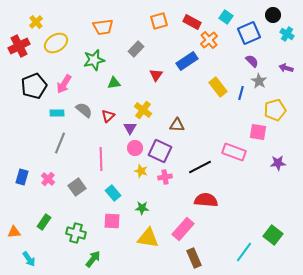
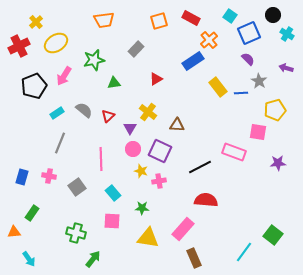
cyan square at (226, 17): moved 4 px right, 1 px up
red rectangle at (192, 22): moved 1 px left, 4 px up
orange trapezoid at (103, 27): moved 1 px right, 7 px up
blue rectangle at (187, 61): moved 6 px right
purple semicircle at (252, 61): moved 4 px left, 2 px up
red triangle at (156, 75): moved 4 px down; rotated 24 degrees clockwise
pink arrow at (64, 84): moved 8 px up
blue line at (241, 93): rotated 72 degrees clockwise
yellow cross at (143, 110): moved 5 px right, 2 px down
cyan rectangle at (57, 113): rotated 32 degrees counterclockwise
pink circle at (135, 148): moved 2 px left, 1 px down
pink cross at (165, 177): moved 6 px left, 4 px down
pink cross at (48, 179): moved 1 px right, 3 px up; rotated 32 degrees counterclockwise
green rectangle at (44, 222): moved 12 px left, 9 px up
